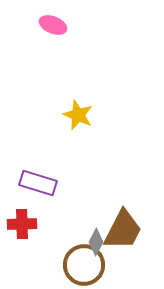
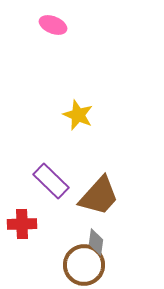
purple rectangle: moved 13 px right, 2 px up; rotated 27 degrees clockwise
brown trapezoid: moved 24 px left, 34 px up; rotated 15 degrees clockwise
gray diamond: rotated 20 degrees counterclockwise
